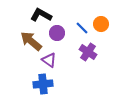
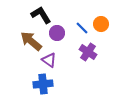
black L-shape: rotated 30 degrees clockwise
